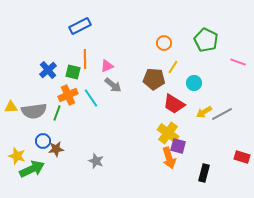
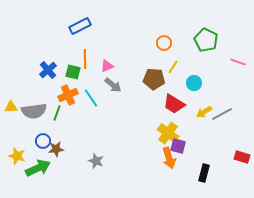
green arrow: moved 6 px right, 1 px up
